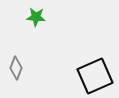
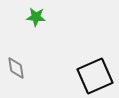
gray diamond: rotated 30 degrees counterclockwise
